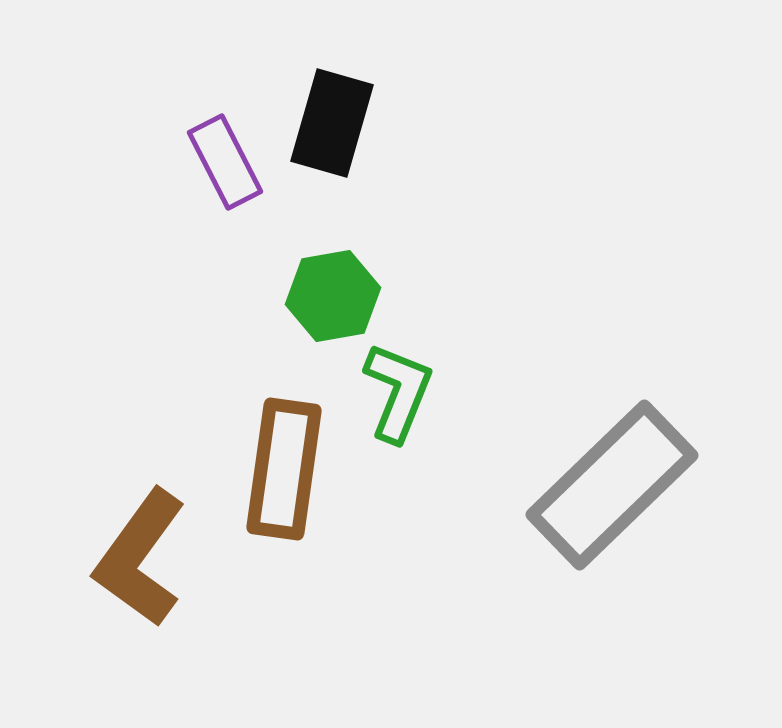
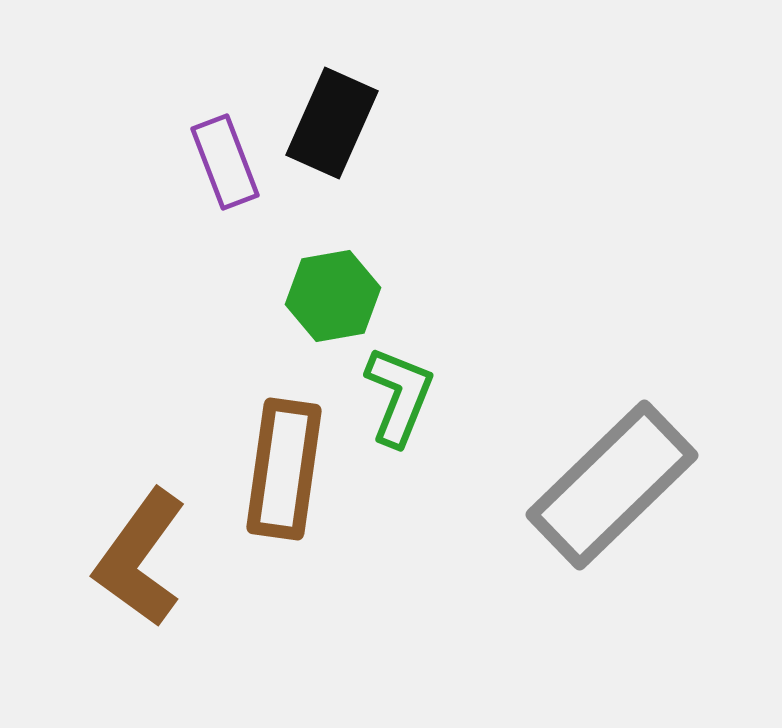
black rectangle: rotated 8 degrees clockwise
purple rectangle: rotated 6 degrees clockwise
green L-shape: moved 1 px right, 4 px down
